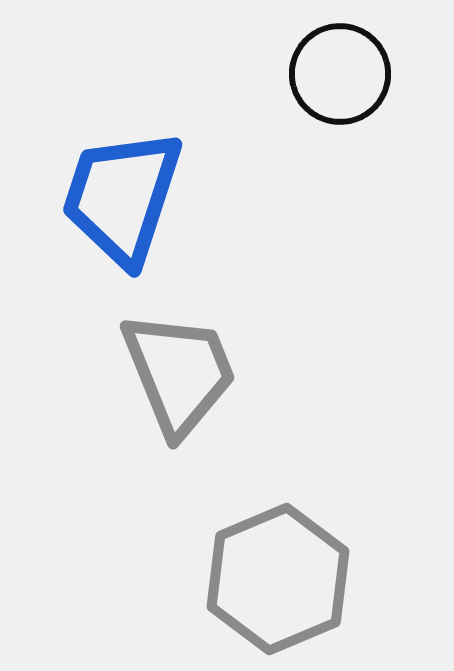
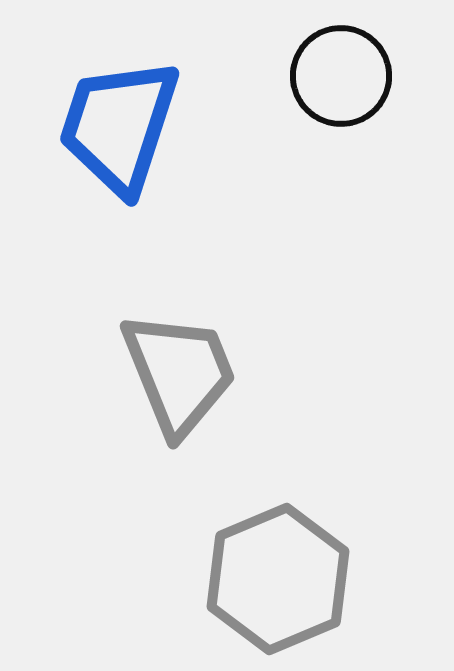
black circle: moved 1 px right, 2 px down
blue trapezoid: moved 3 px left, 71 px up
